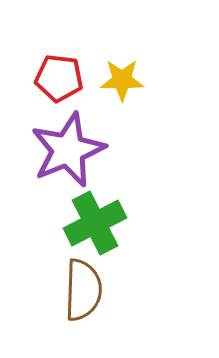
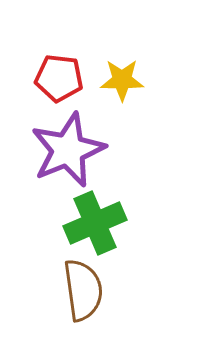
green cross: rotated 4 degrees clockwise
brown semicircle: rotated 10 degrees counterclockwise
